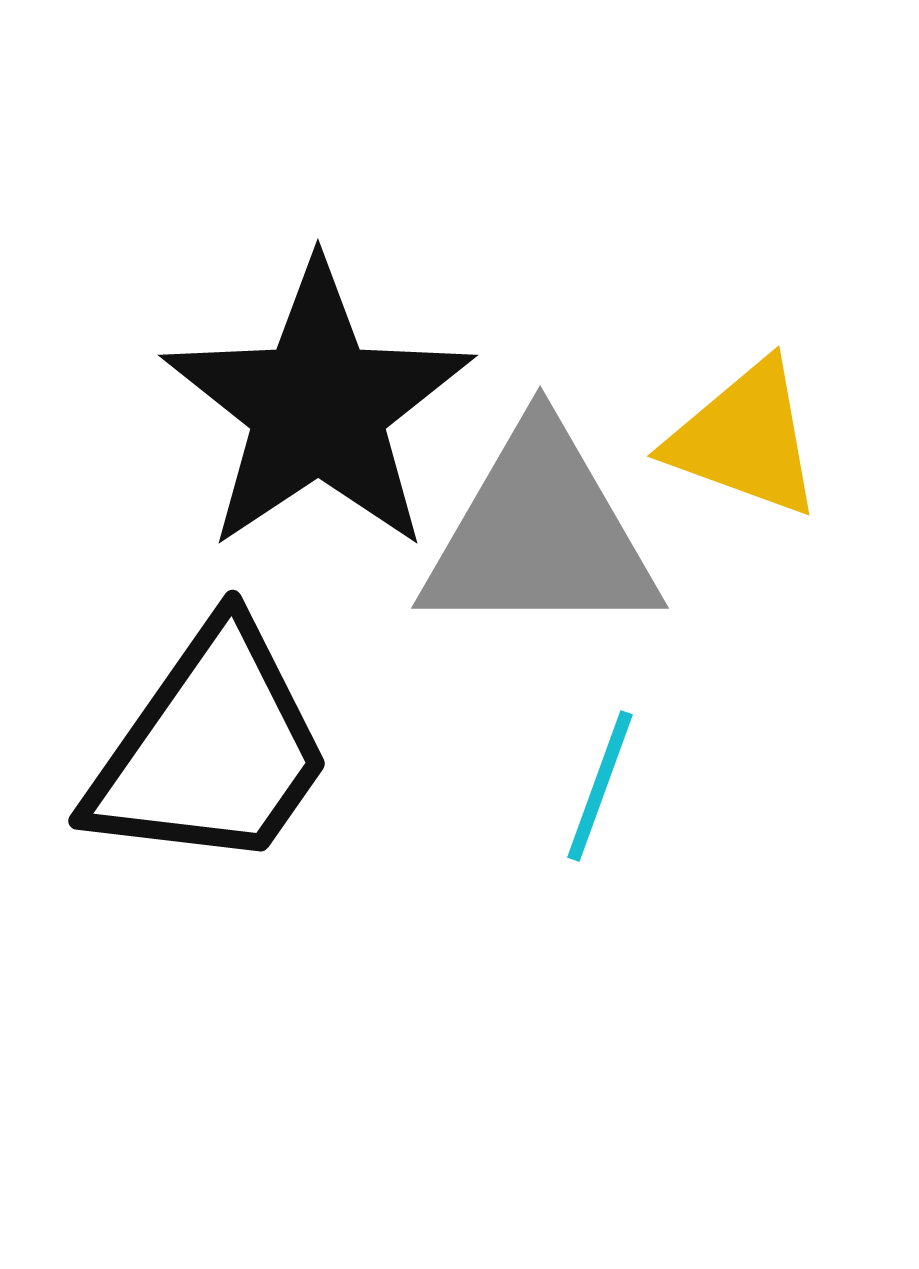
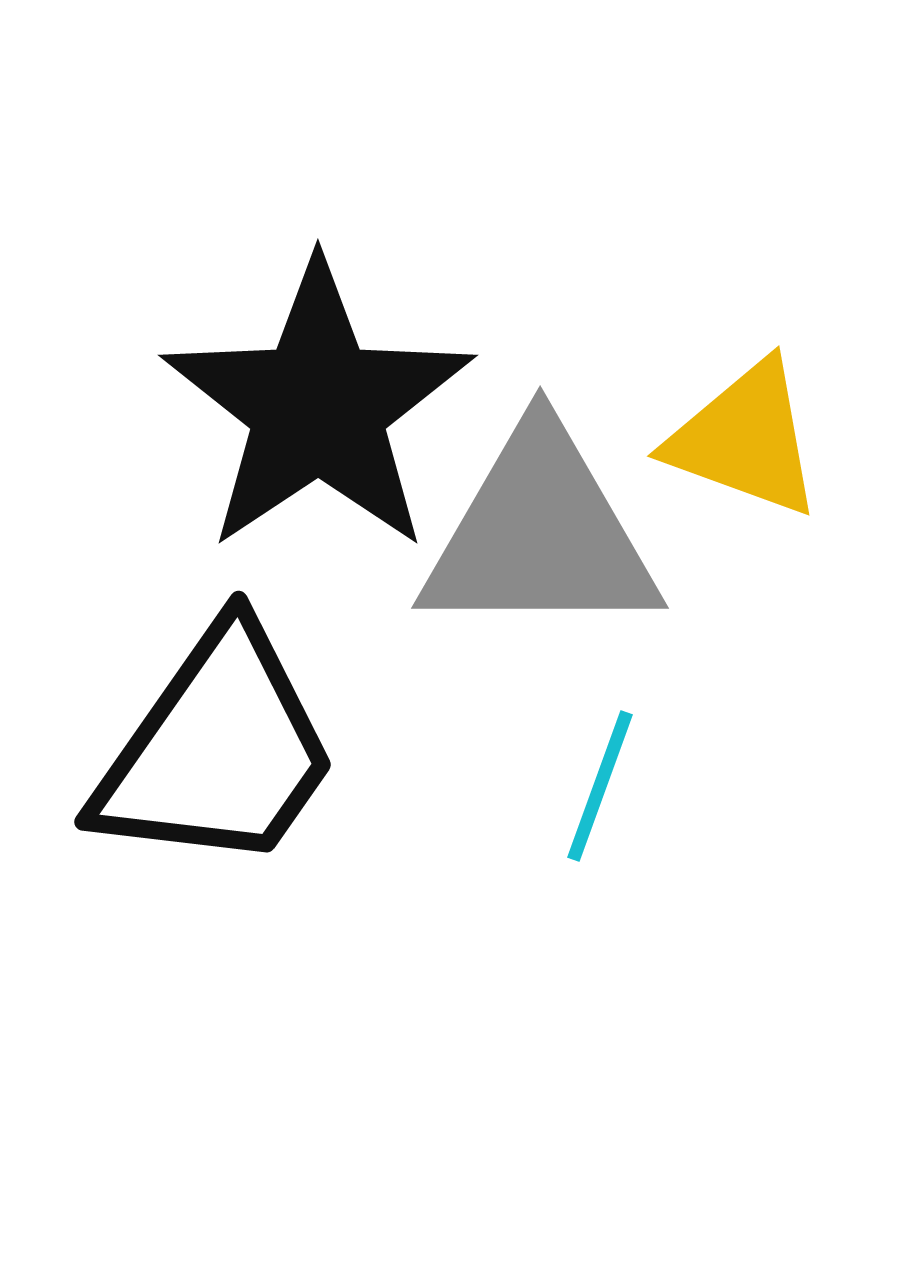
black trapezoid: moved 6 px right, 1 px down
